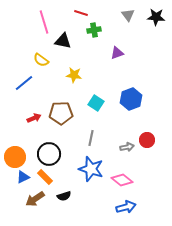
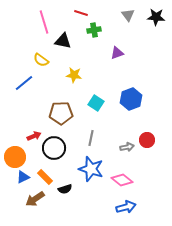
red arrow: moved 18 px down
black circle: moved 5 px right, 6 px up
black semicircle: moved 1 px right, 7 px up
